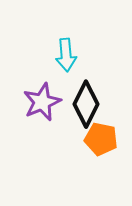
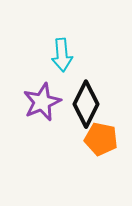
cyan arrow: moved 4 px left
